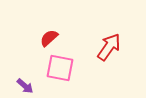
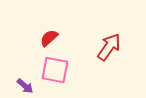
pink square: moved 5 px left, 2 px down
